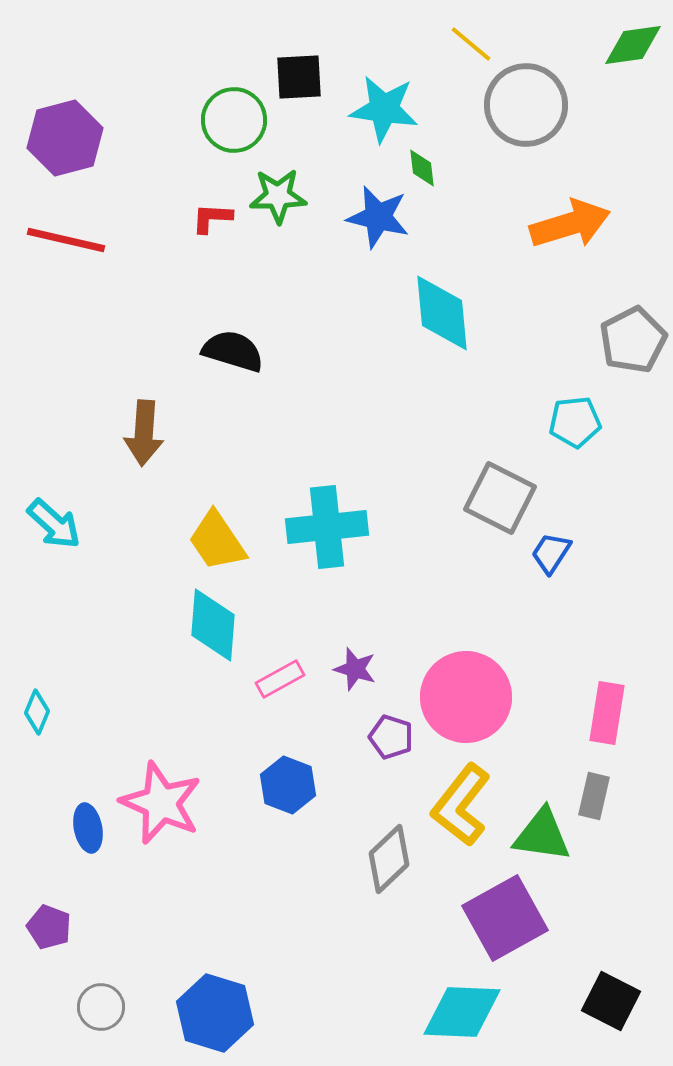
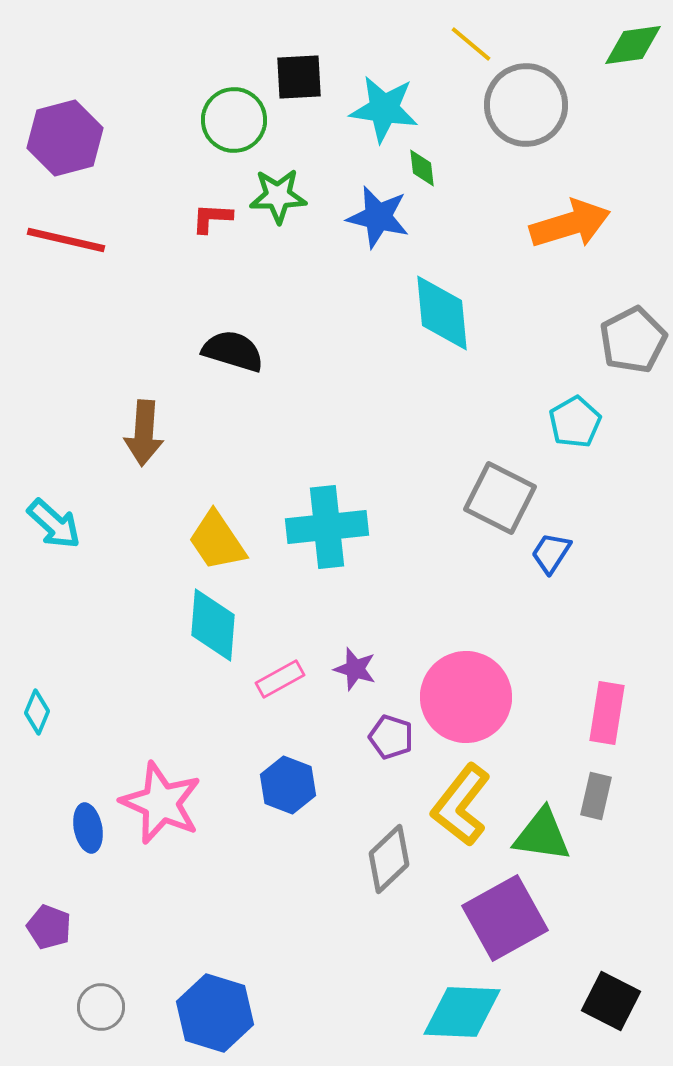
cyan pentagon at (575, 422): rotated 24 degrees counterclockwise
gray rectangle at (594, 796): moved 2 px right
